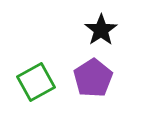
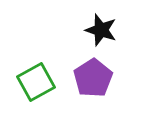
black star: rotated 20 degrees counterclockwise
